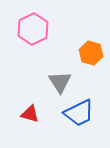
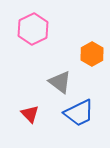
orange hexagon: moved 1 px right, 1 px down; rotated 15 degrees clockwise
gray triangle: rotated 20 degrees counterclockwise
red triangle: rotated 30 degrees clockwise
